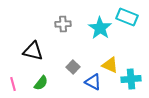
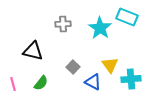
yellow triangle: rotated 30 degrees clockwise
